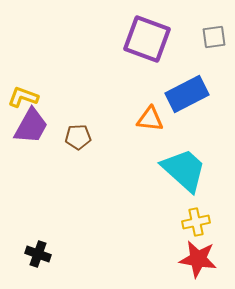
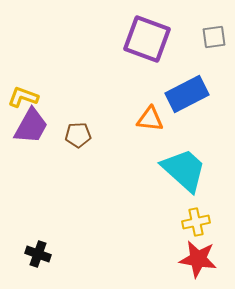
brown pentagon: moved 2 px up
